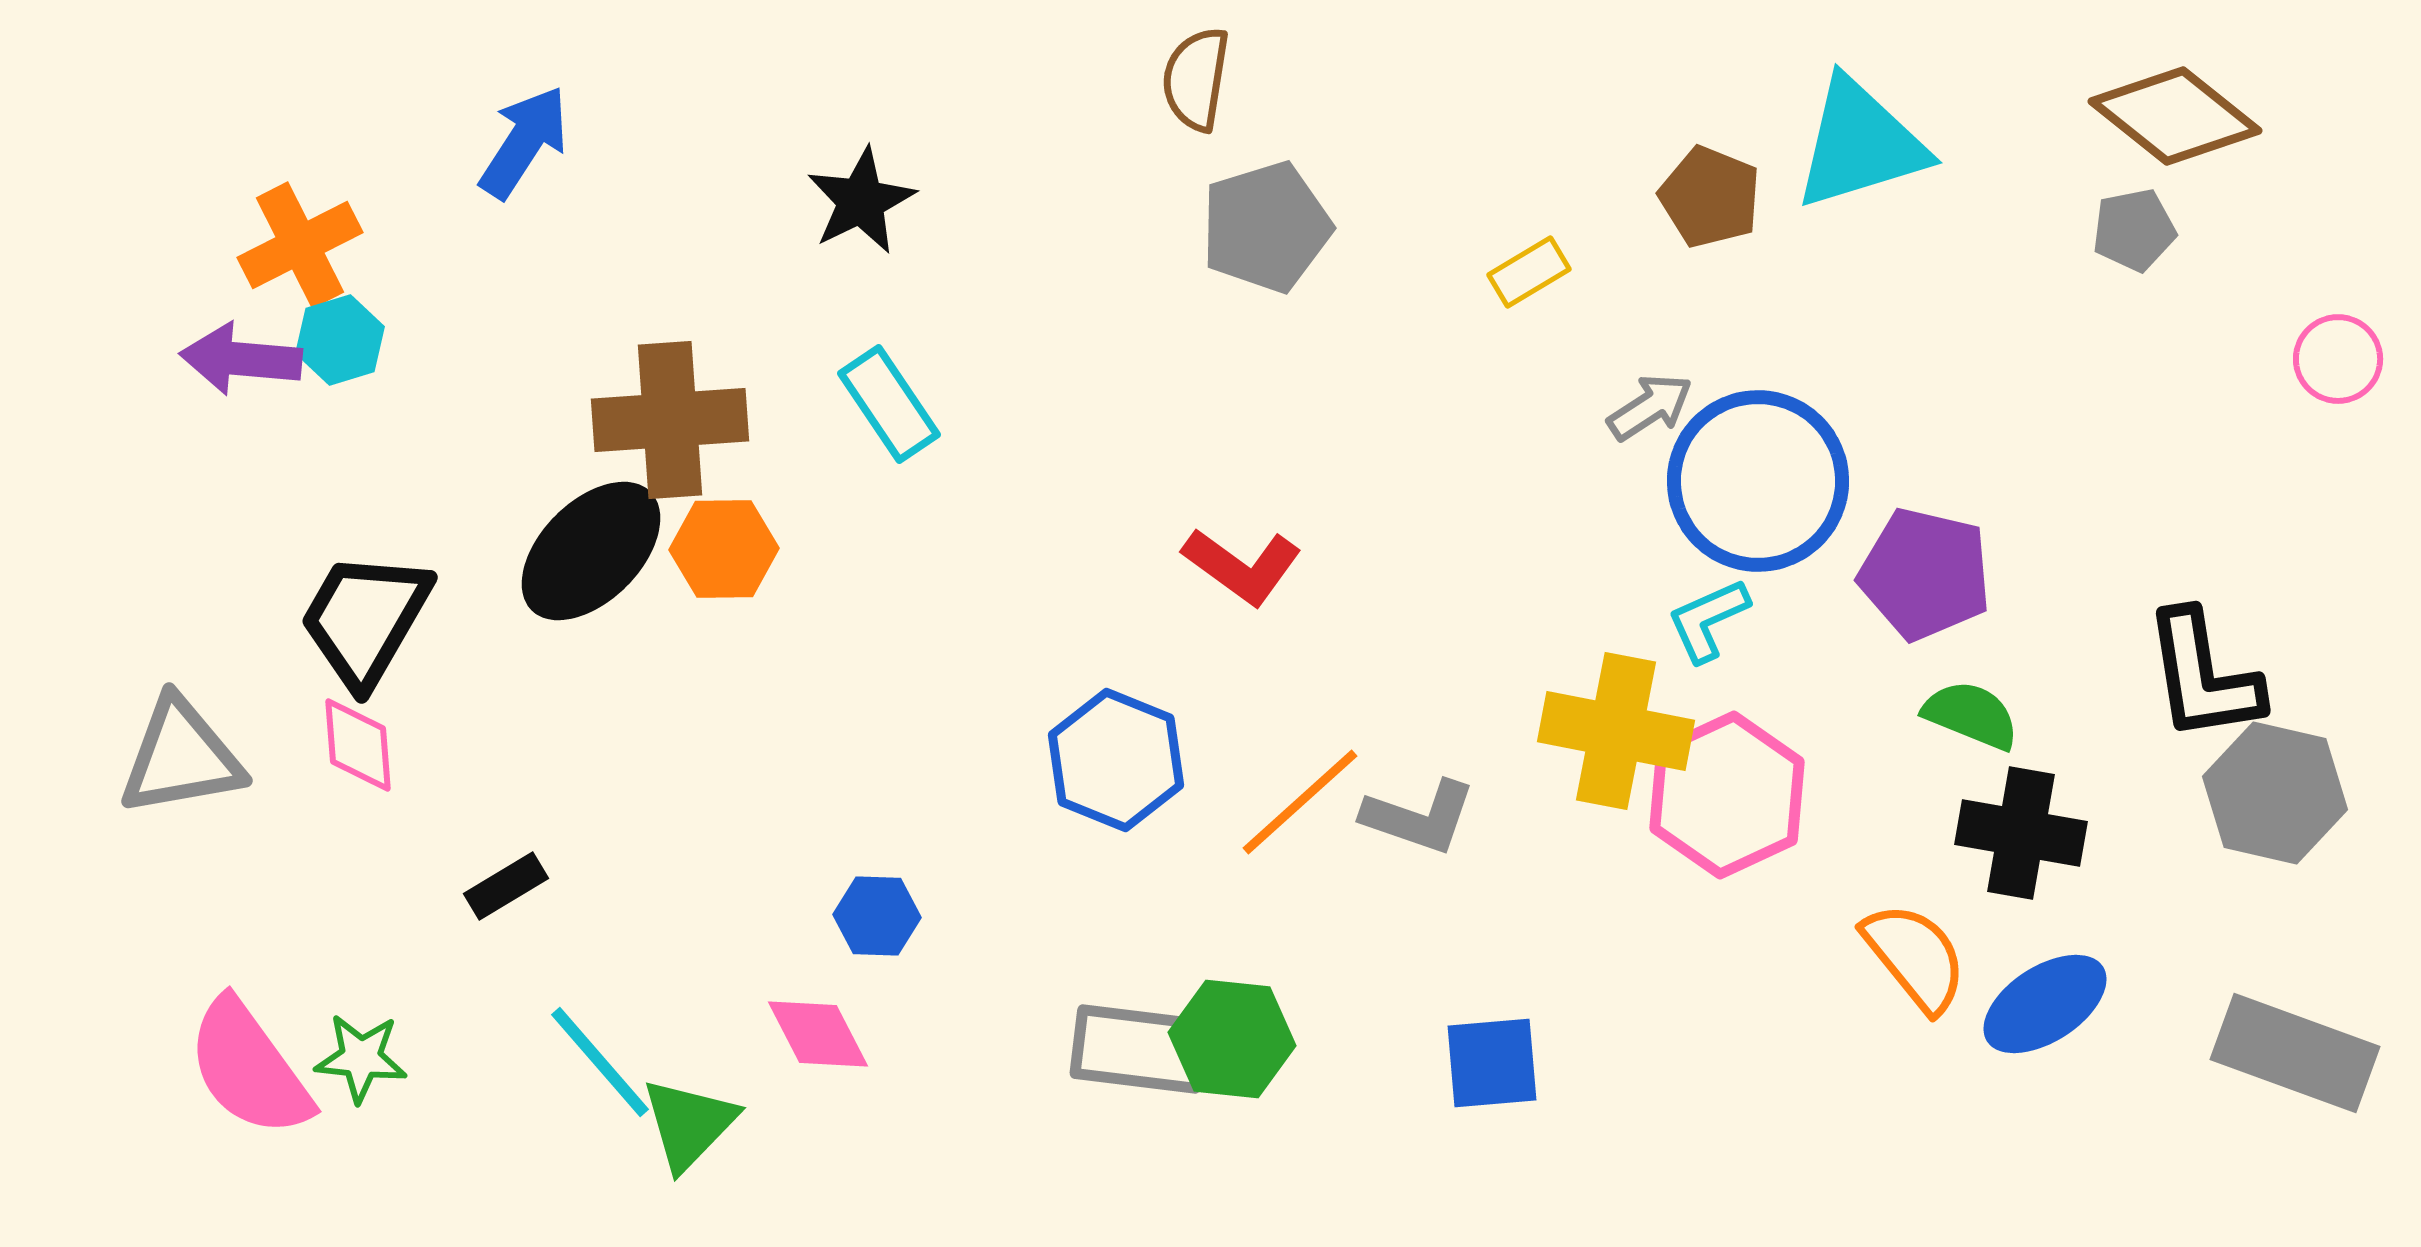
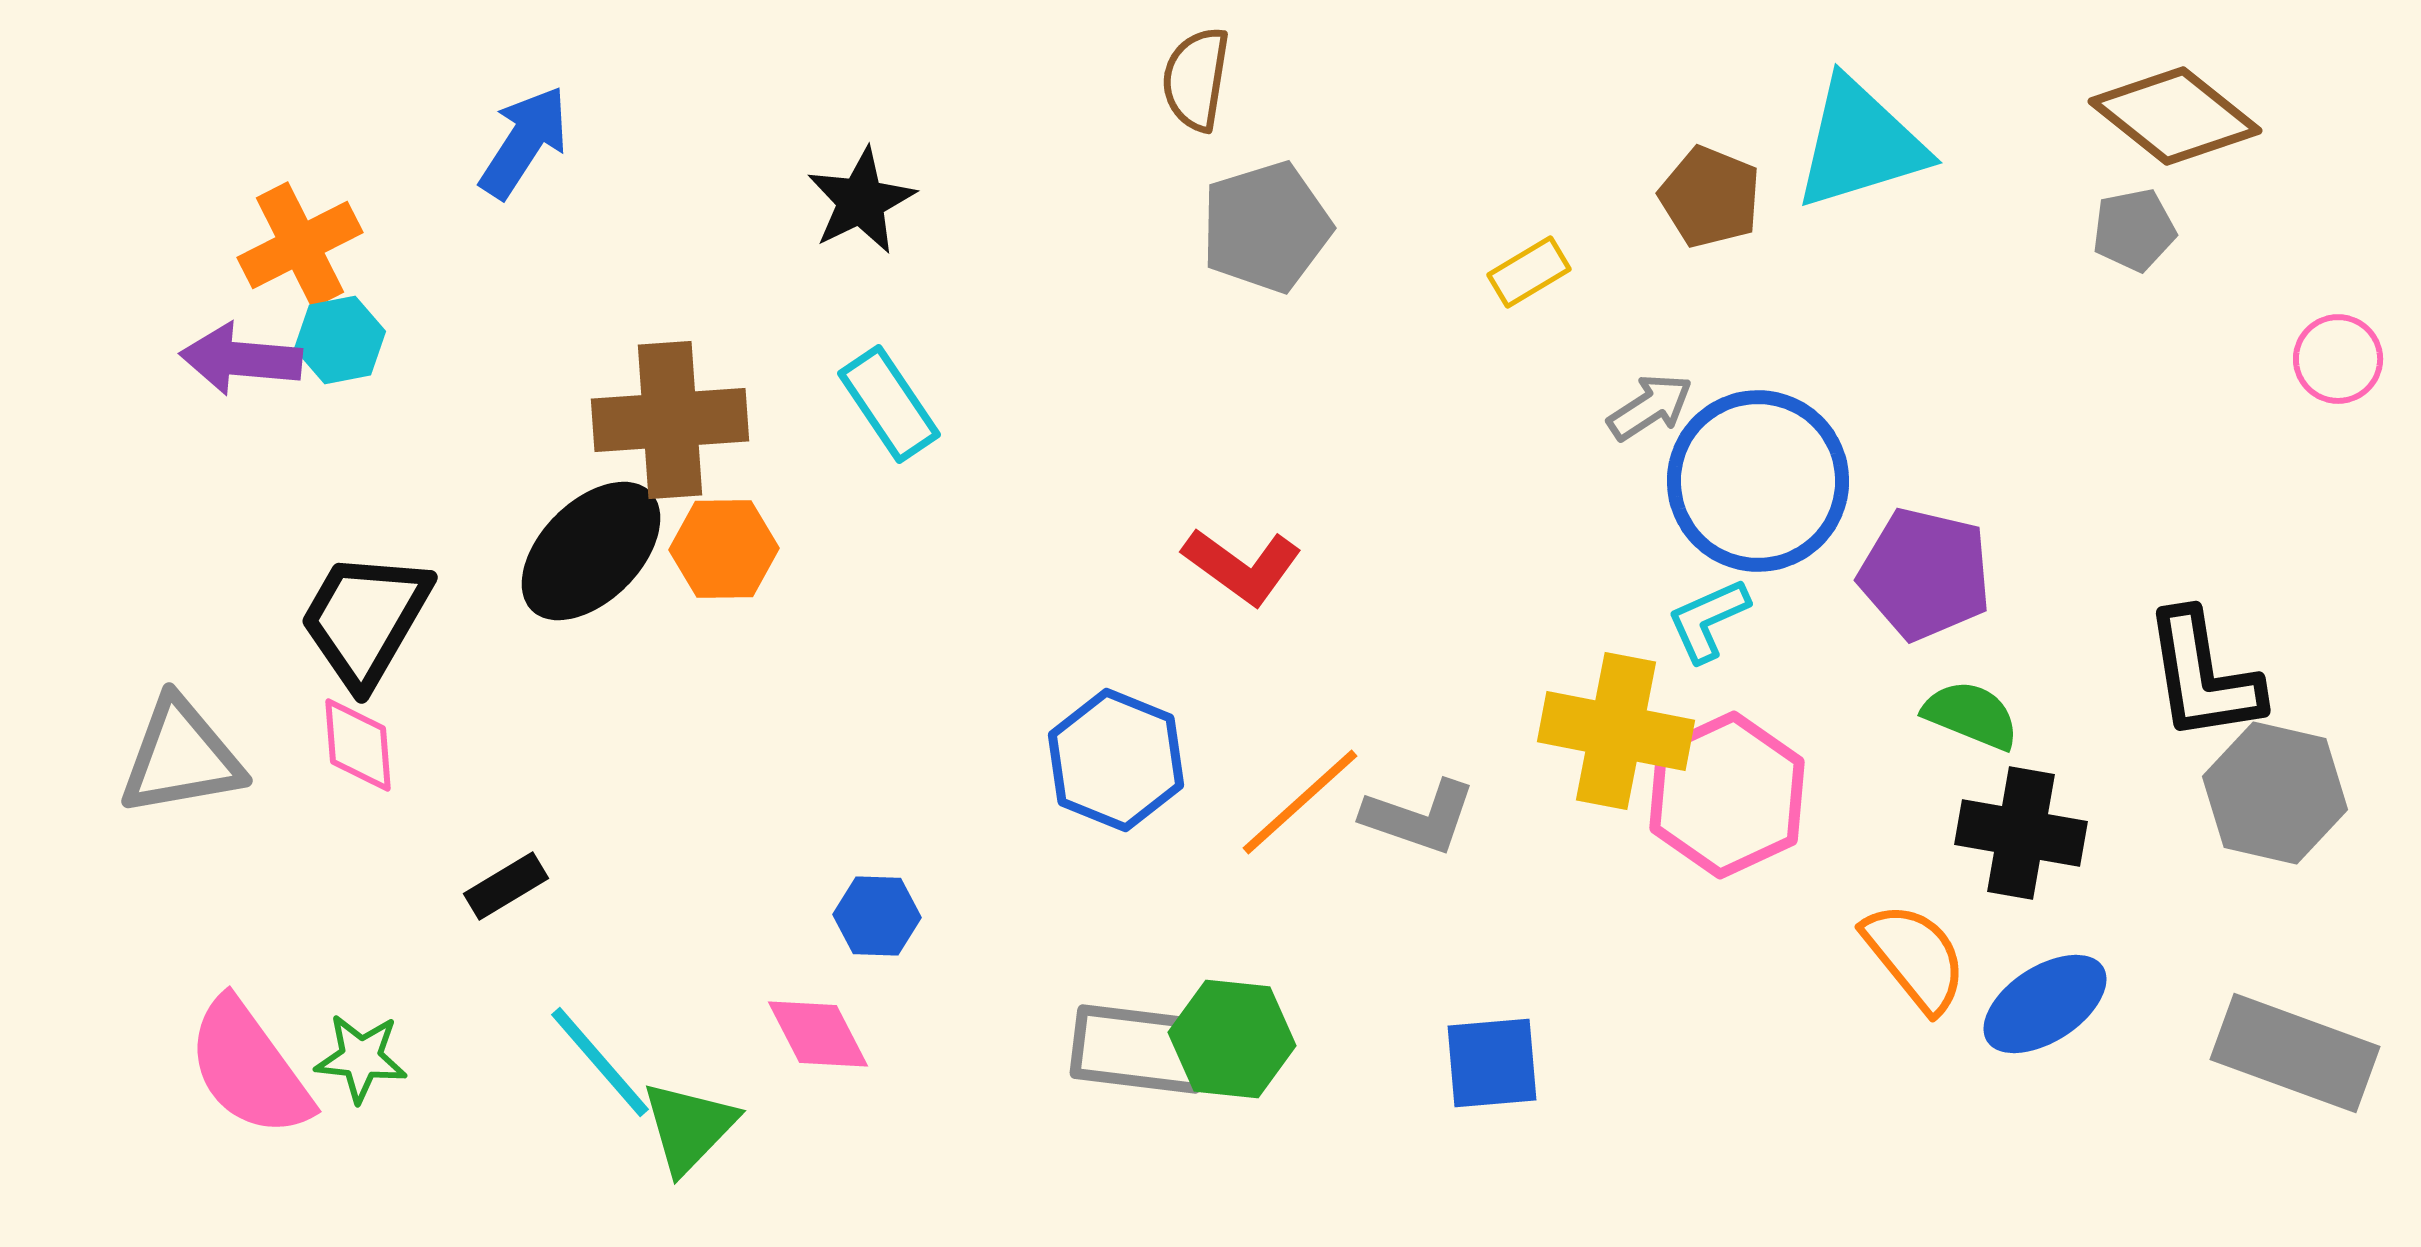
cyan hexagon at (340, 340): rotated 6 degrees clockwise
green triangle at (689, 1124): moved 3 px down
